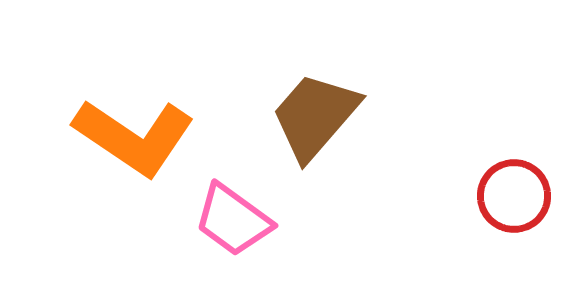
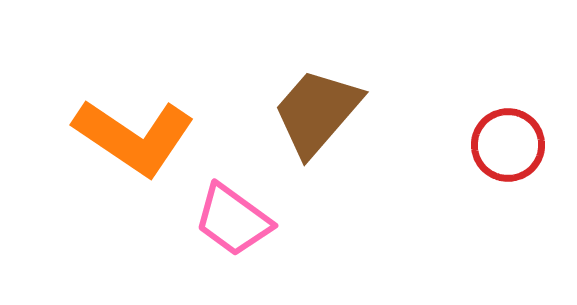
brown trapezoid: moved 2 px right, 4 px up
red circle: moved 6 px left, 51 px up
